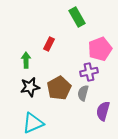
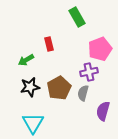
red rectangle: rotated 40 degrees counterclockwise
green arrow: rotated 119 degrees counterclockwise
cyan triangle: rotated 35 degrees counterclockwise
